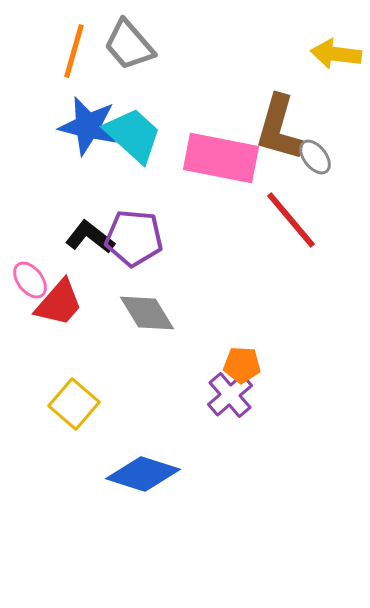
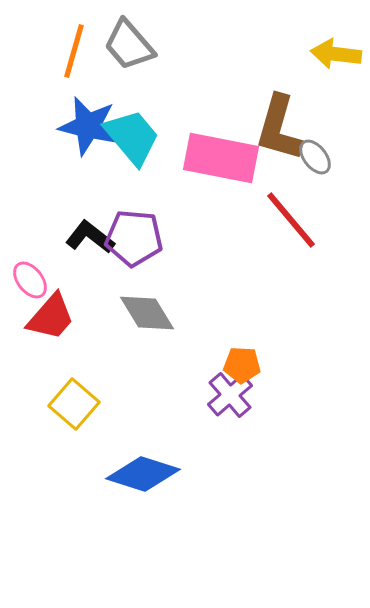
cyan trapezoid: moved 1 px left, 2 px down; rotated 8 degrees clockwise
red trapezoid: moved 8 px left, 14 px down
